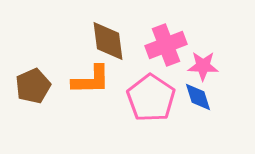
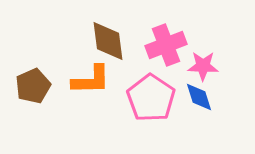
blue diamond: moved 1 px right
